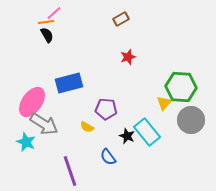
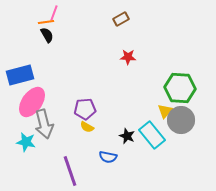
pink line: rotated 28 degrees counterclockwise
red star: rotated 21 degrees clockwise
blue rectangle: moved 49 px left, 8 px up
green hexagon: moved 1 px left, 1 px down
yellow triangle: moved 1 px right, 8 px down
purple pentagon: moved 21 px left; rotated 10 degrees counterclockwise
gray circle: moved 10 px left
gray arrow: rotated 44 degrees clockwise
cyan rectangle: moved 5 px right, 3 px down
cyan star: rotated 12 degrees counterclockwise
blue semicircle: rotated 42 degrees counterclockwise
